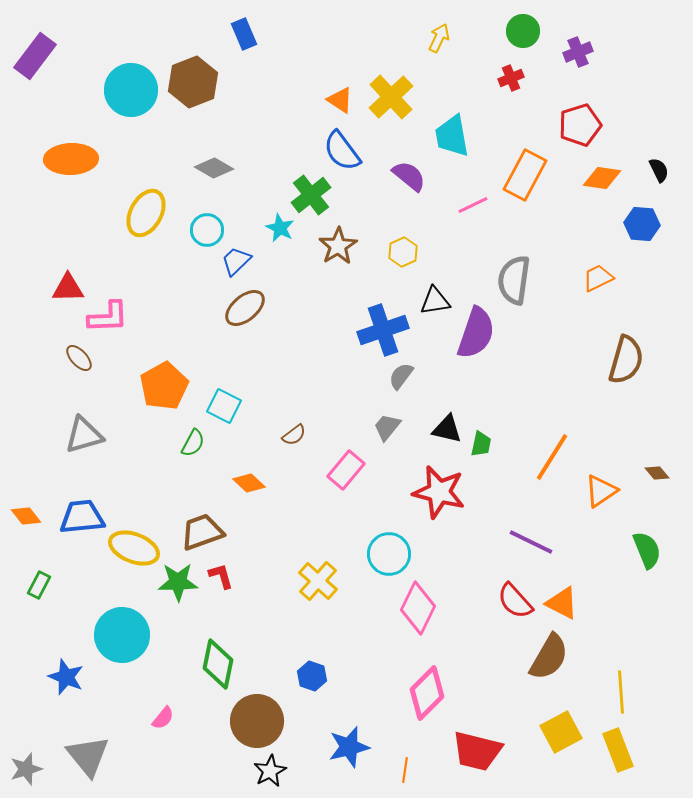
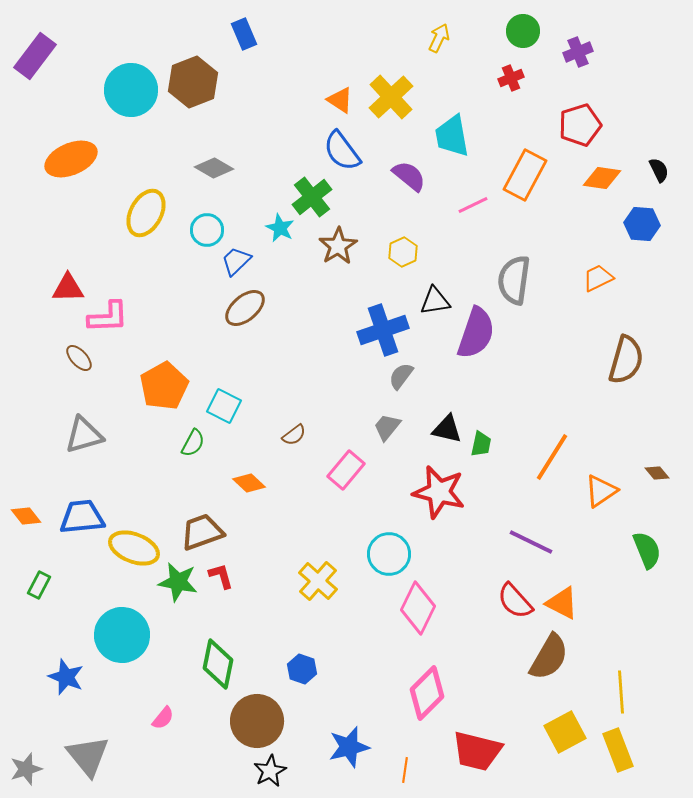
orange ellipse at (71, 159): rotated 21 degrees counterclockwise
green cross at (311, 195): moved 1 px right, 2 px down
green star at (178, 582): rotated 12 degrees clockwise
blue hexagon at (312, 676): moved 10 px left, 7 px up
yellow square at (561, 732): moved 4 px right
